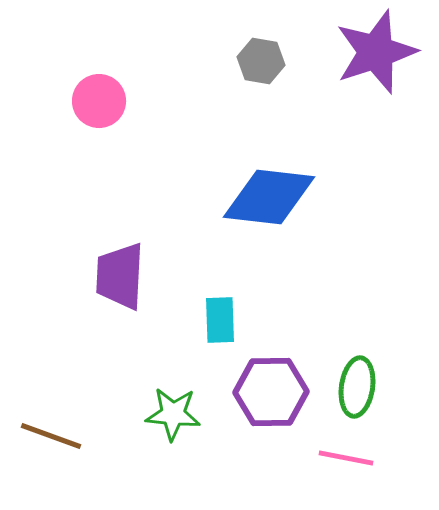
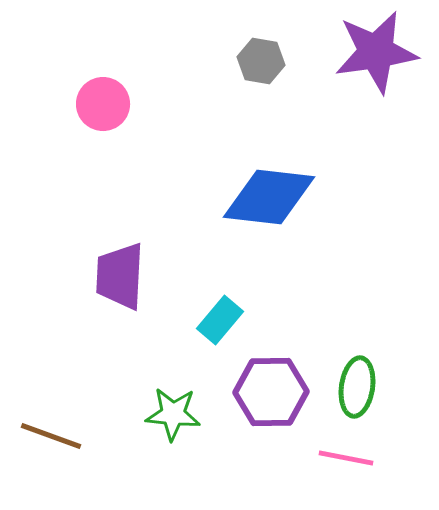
purple star: rotated 10 degrees clockwise
pink circle: moved 4 px right, 3 px down
cyan rectangle: rotated 42 degrees clockwise
